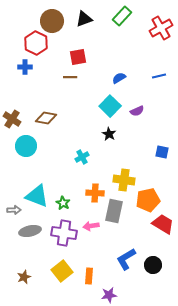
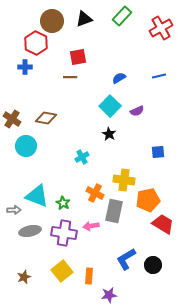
blue square: moved 4 px left; rotated 16 degrees counterclockwise
orange cross: rotated 24 degrees clockwise
